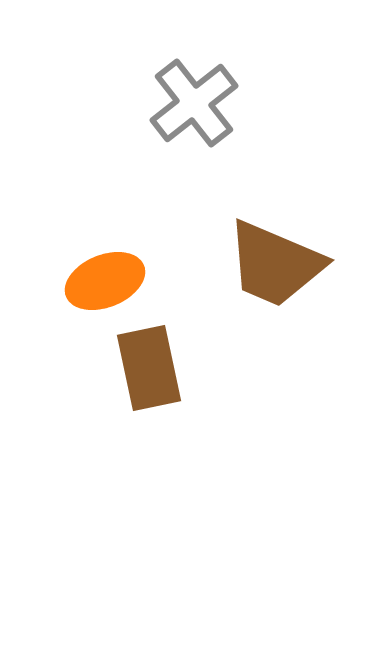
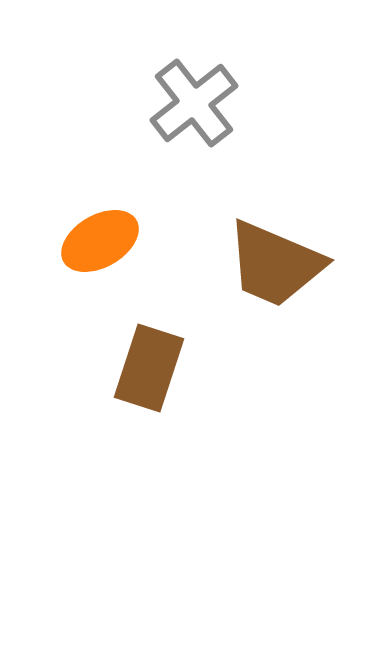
orange ellipse: moved 5 px left, 40 px up; rotated 8 degrees counterclockwise
brown rectangle: rotated 30 degrees clockwise
